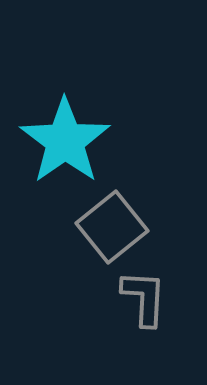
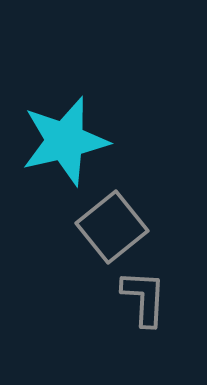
cyan star: rotated 22 degrees clockwise
